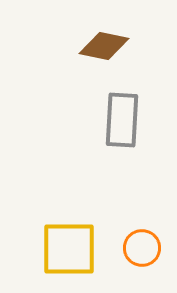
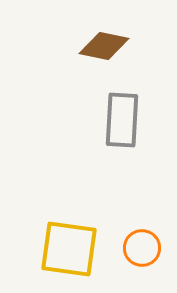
yellow square: rotated 8 degrees clockwise
